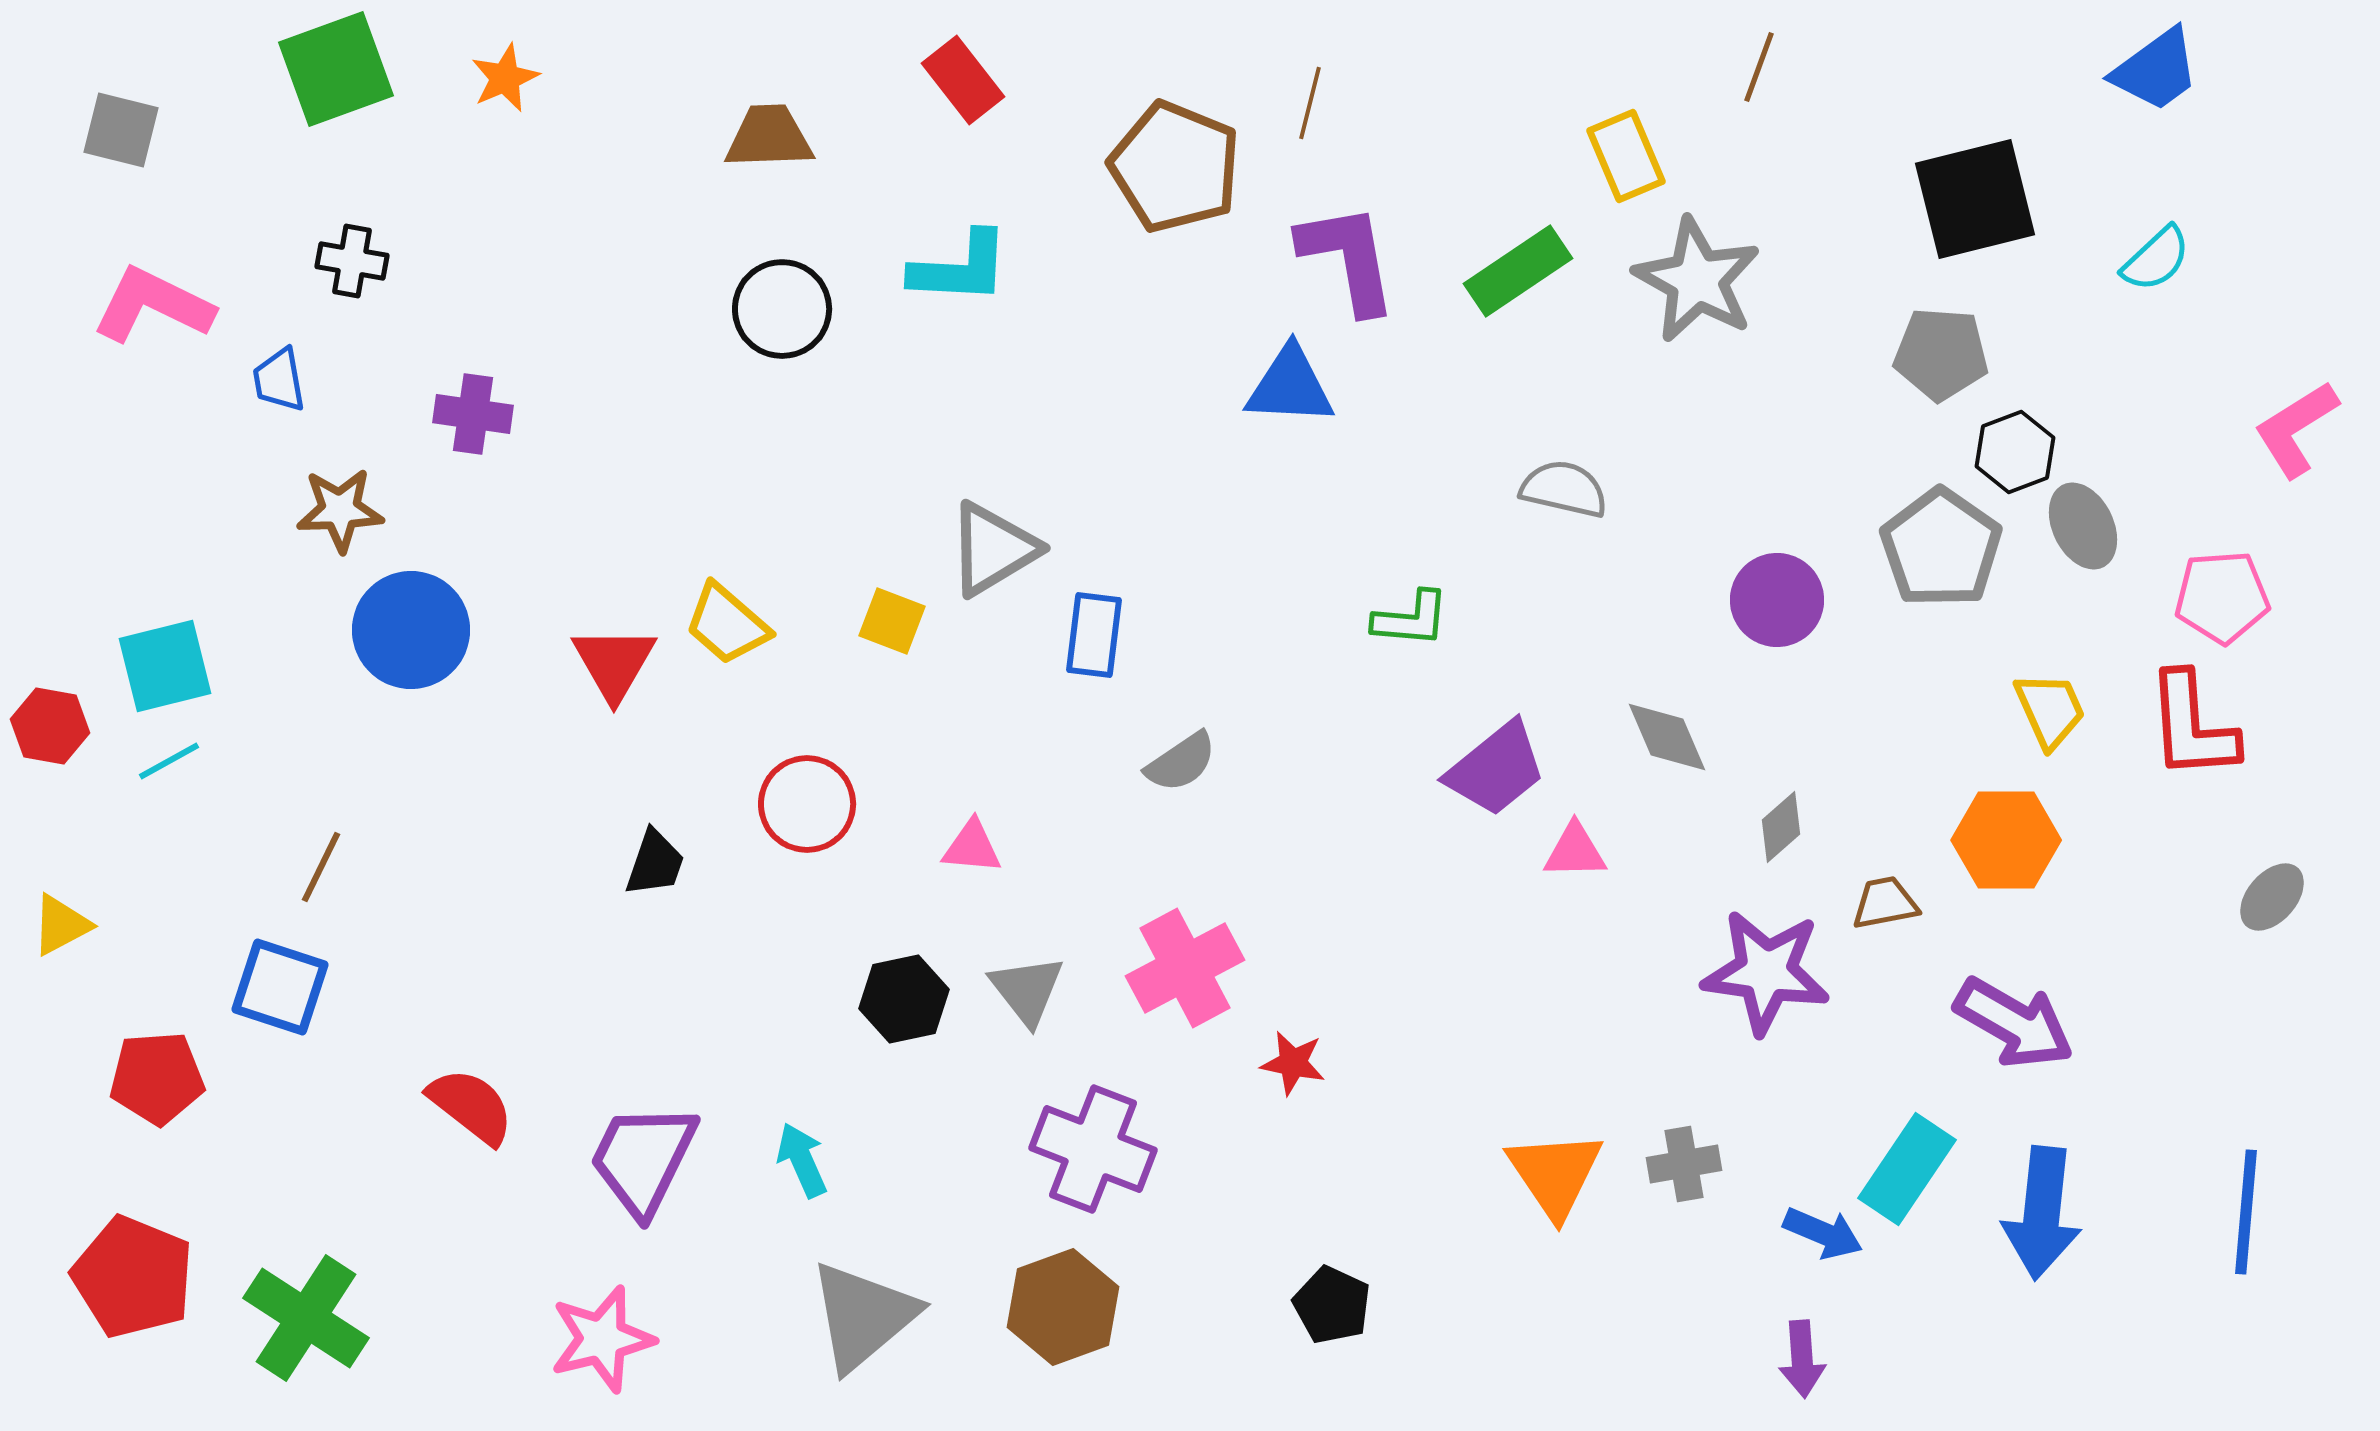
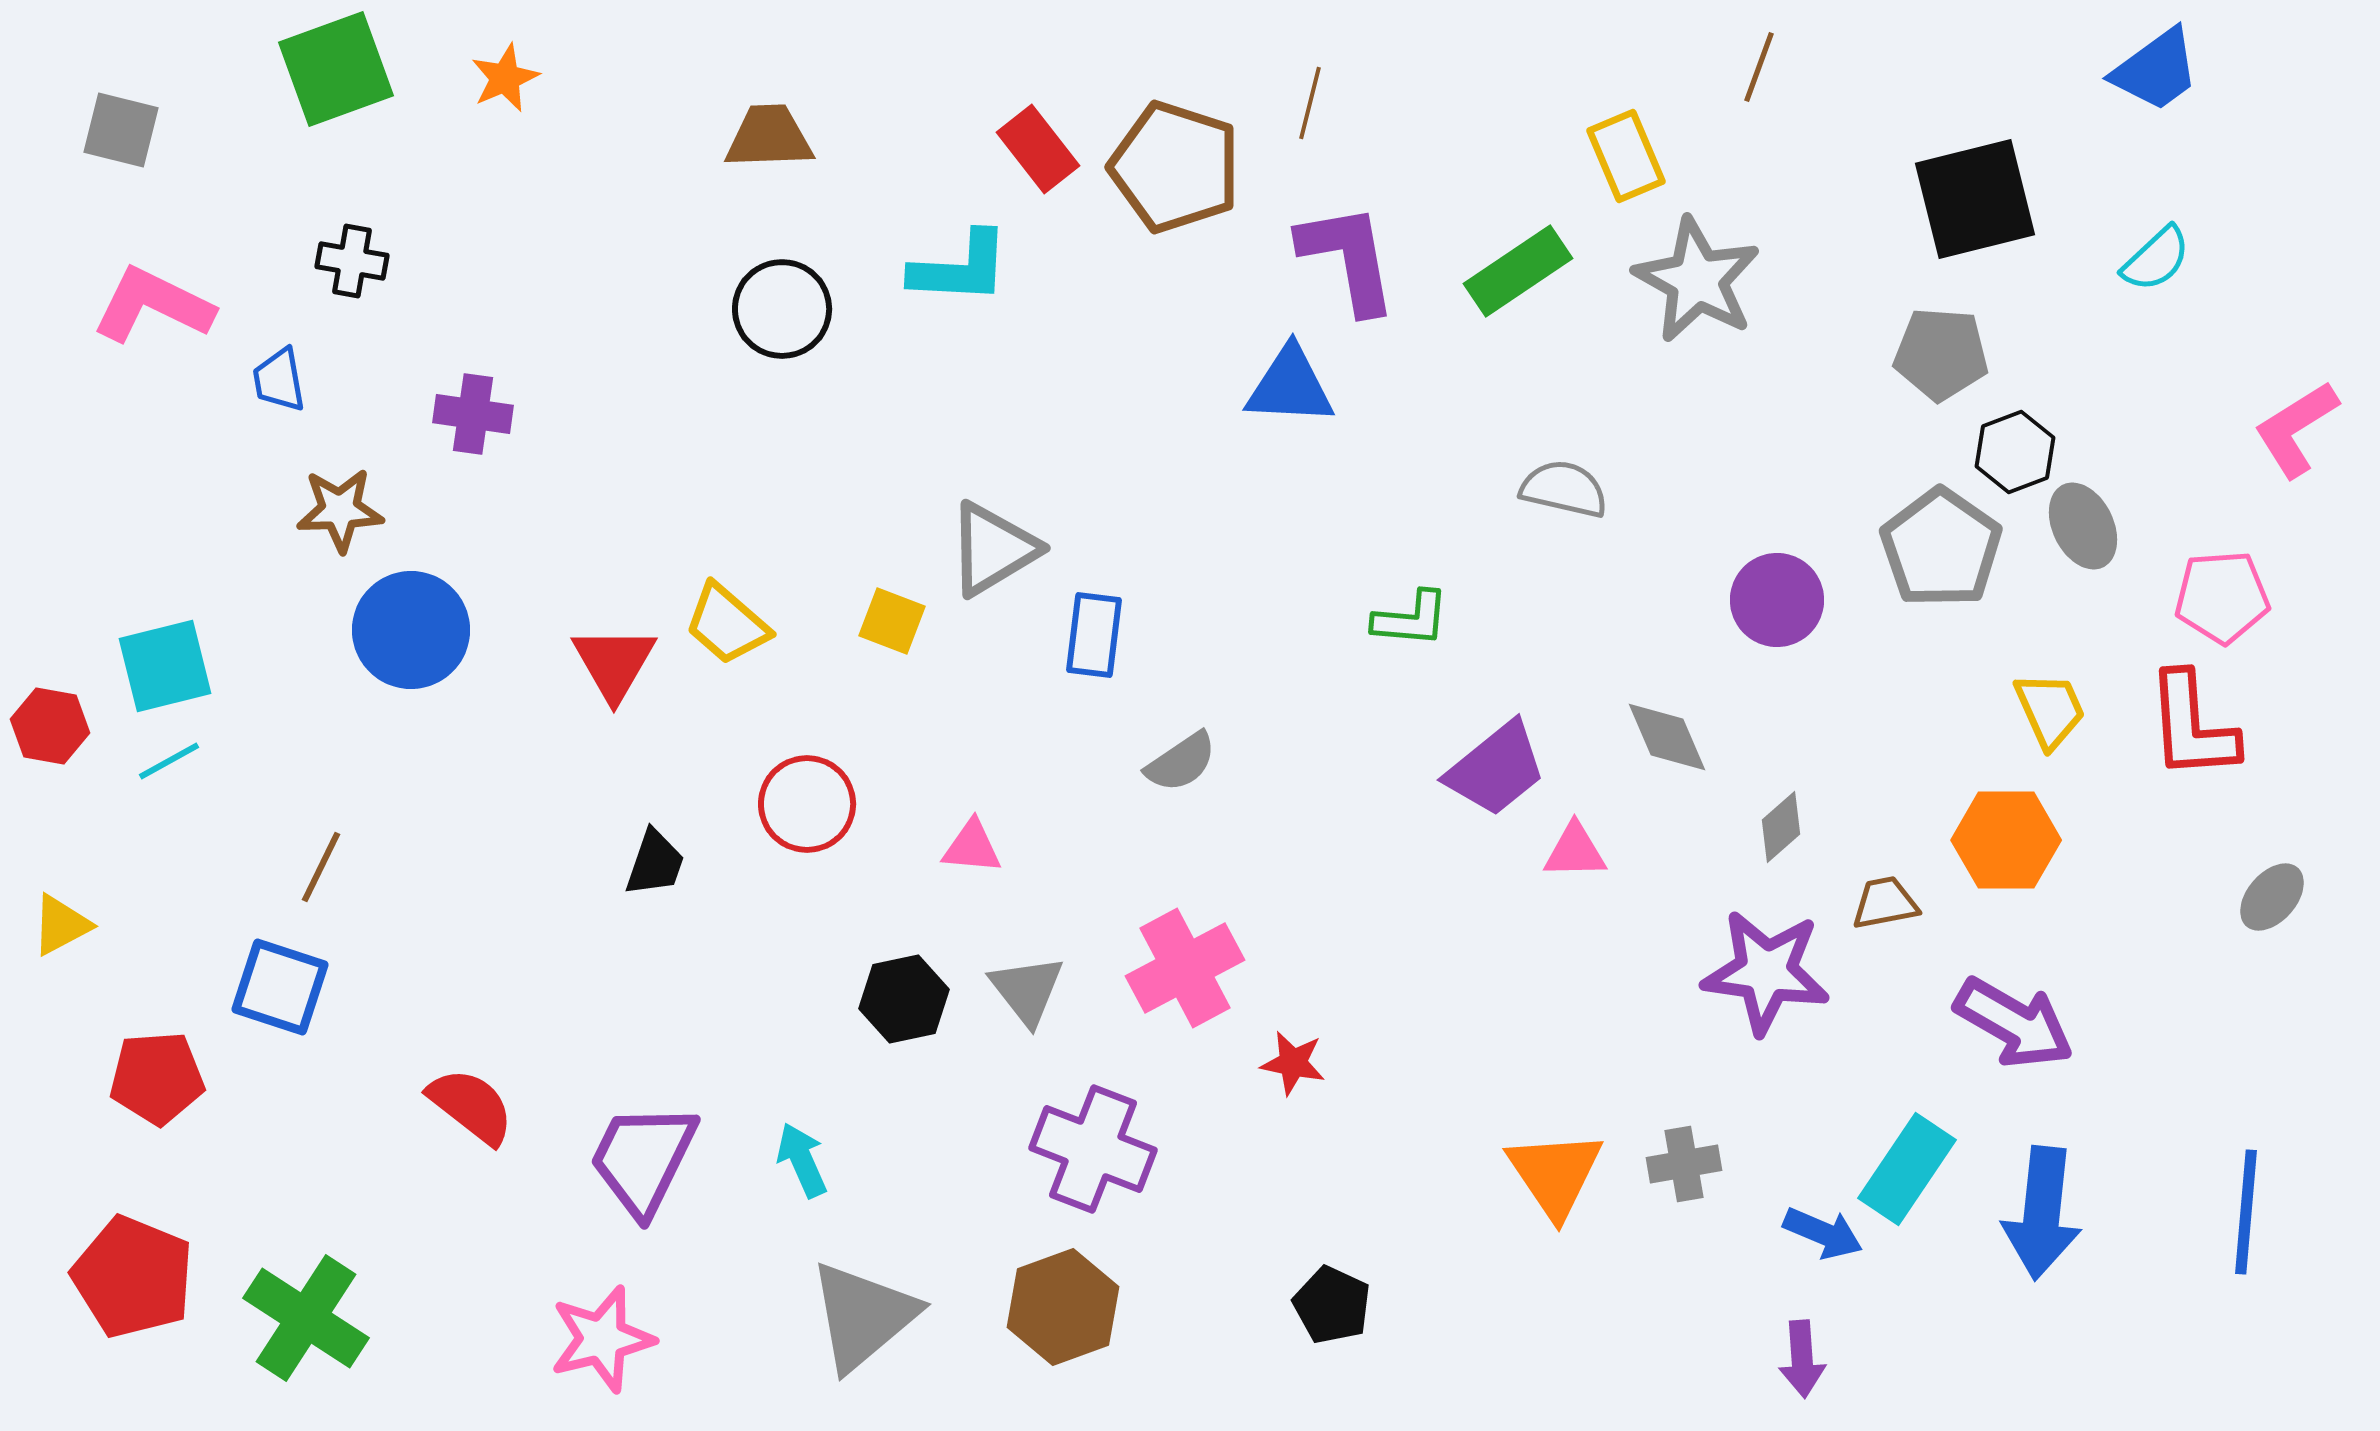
red rectangle at (963, 80): moved 75 px right, 69 px down
brown pentagon at (1175, 167): rotated 4 degrees counterclockwise
